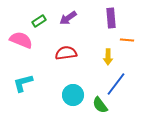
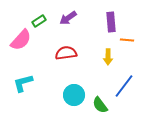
purple rectangle: moved 4 px down
pink semicircle: rotated 110 degrees clockwise
blue line: moved 8 px right, 2 px down
cyan circle: moved 1 px right
